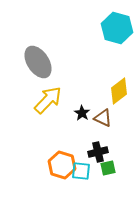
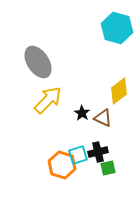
cyan square: moved 3 px left, 16 px up; rotated 24 degrees counterclockwise
